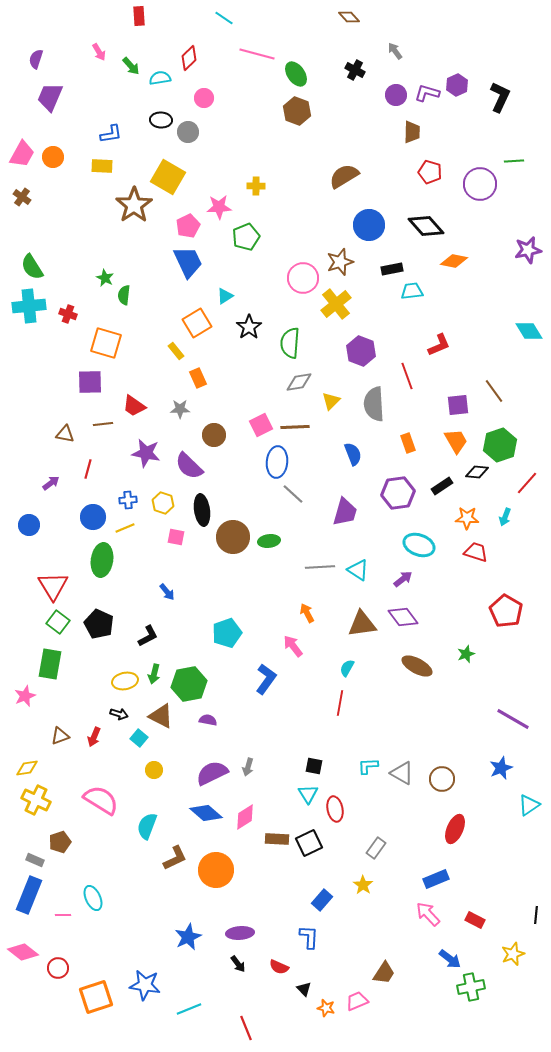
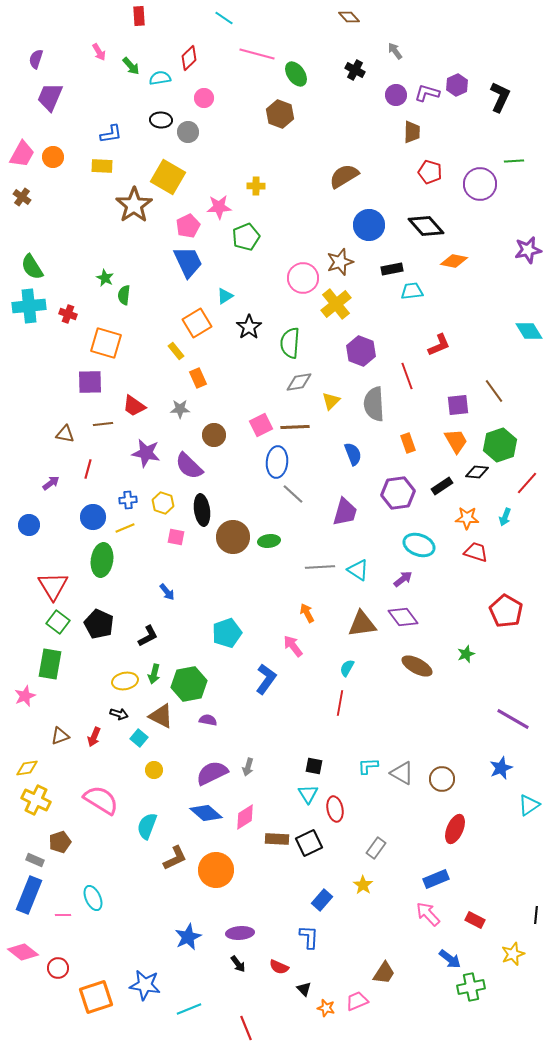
brown hexagon at (297, 111): moved 17 px left, 3 px down
